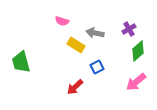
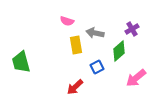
pink semicircle: moved 5 px right
purple cross: moved 3 px right
yellow rectangle: rotated 48 degrees clockwise
green diamond: moved 19 px left
pink arrow: moved 4 px up
